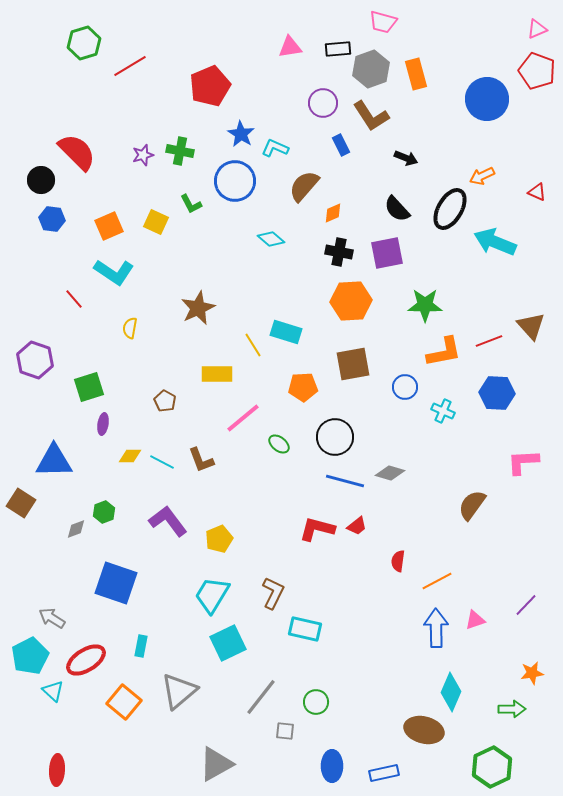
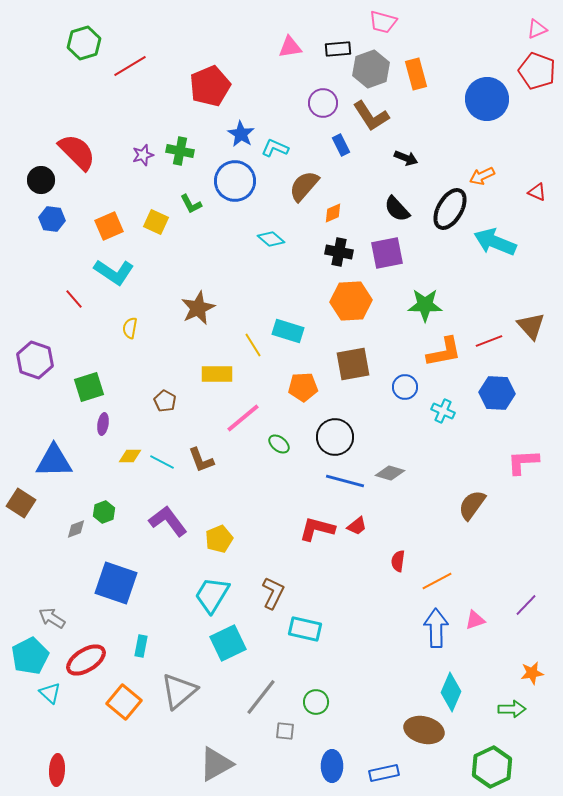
cyan rectangle at (286, 332): moved 2 px right, 1 px up
cyan triangle at (53, 691): moved 3 px left, 2 px down
